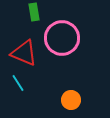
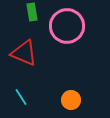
green rectangle: moved 2 px left
pink circle: moved 5 px right, 12 px up
cyan line: moved 3 px right, 14 px down
